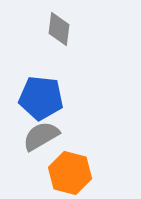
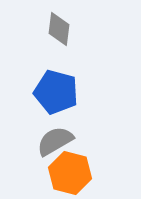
blue pentagon: moved 15 px right, 6 px up; rotated 9 degrees clockwise
gray semicircle: moved 14 px right, 5 px down
